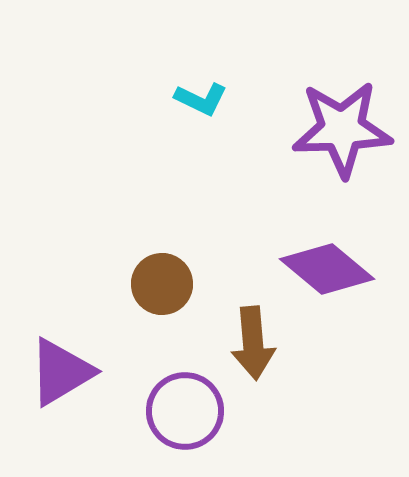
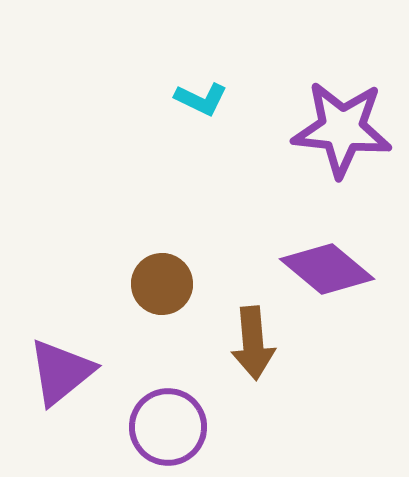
purple star: rotated 8 degrees clockwise
purple triangle: rotated 8 degrees counterclockwise
purple circle: moved 17 px left, 16 px down
